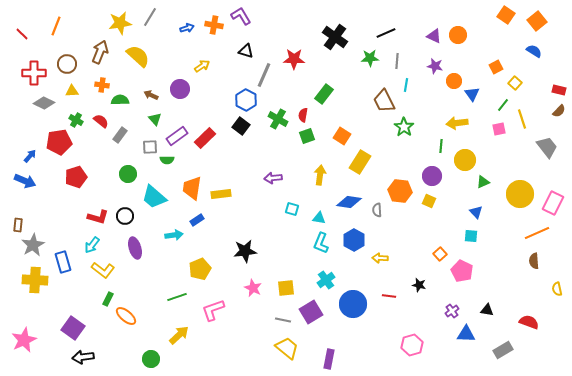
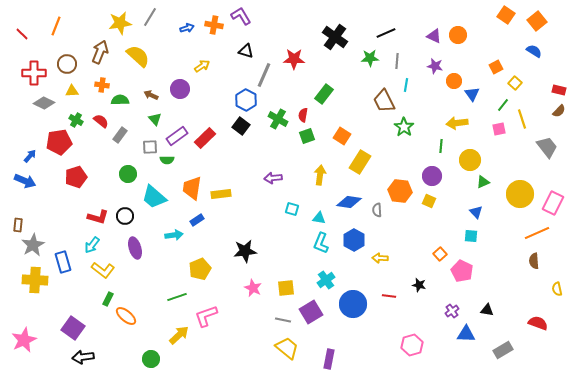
yellow circle at (465, 160): moved 5 px right
pink L-shape at (213, 310): moved 7 px left, 6 px down
red semicircle at (529, 322): moved 9 px right, 1 px down
